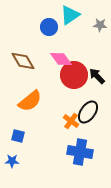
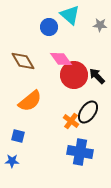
cyan triangle: rotated 45 degrees counterclockwise
